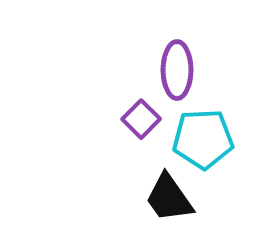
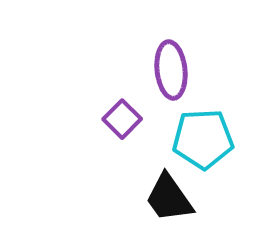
purple ellipse: moved 6 px left; rotated 6 degrees counterclockwise
purple square: moved 19 px left
